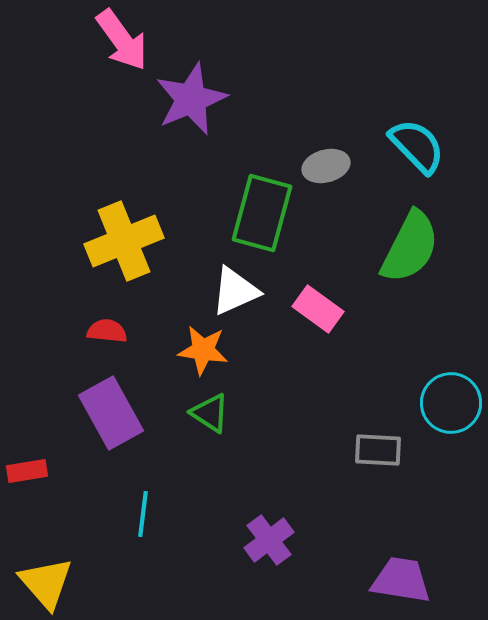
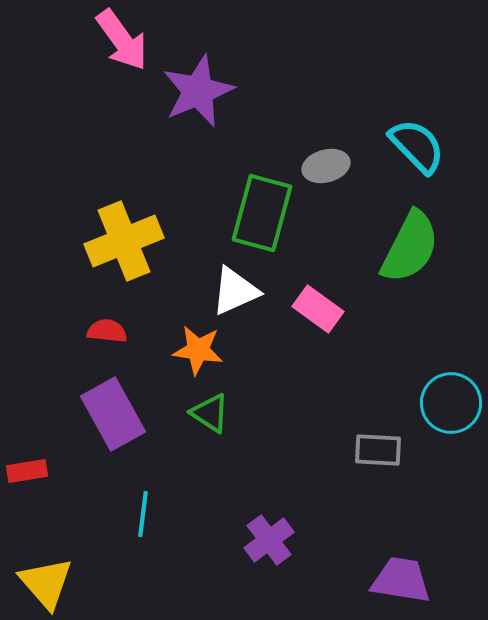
purple star: moved 7 px right, 8 px up
orange star: moved 5 px left
purple rectangle: moved 2 px right, 1 px down
